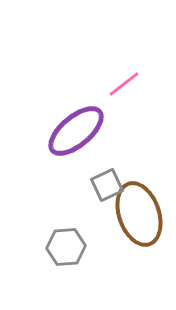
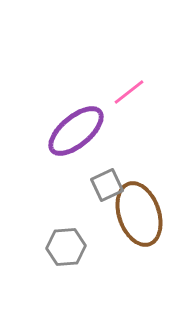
pink line: moved 5 px right, 8 px down
